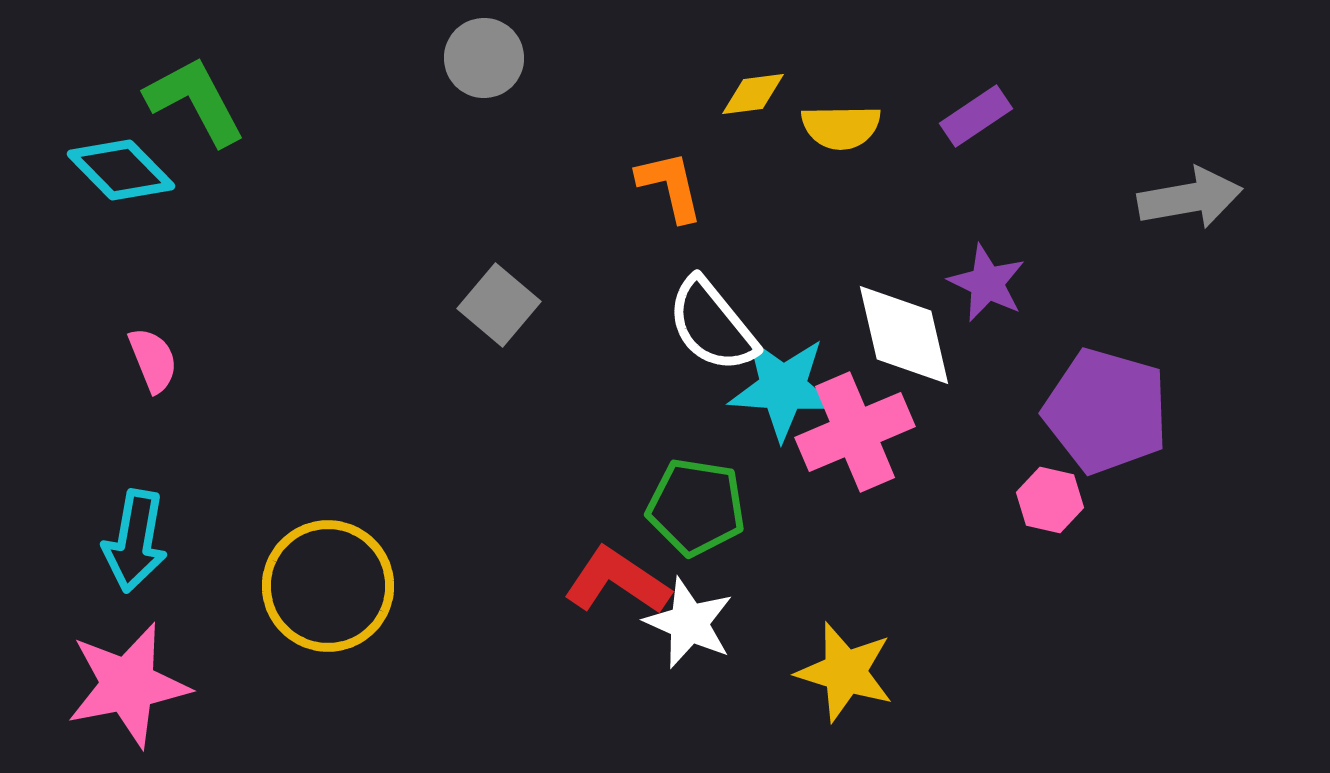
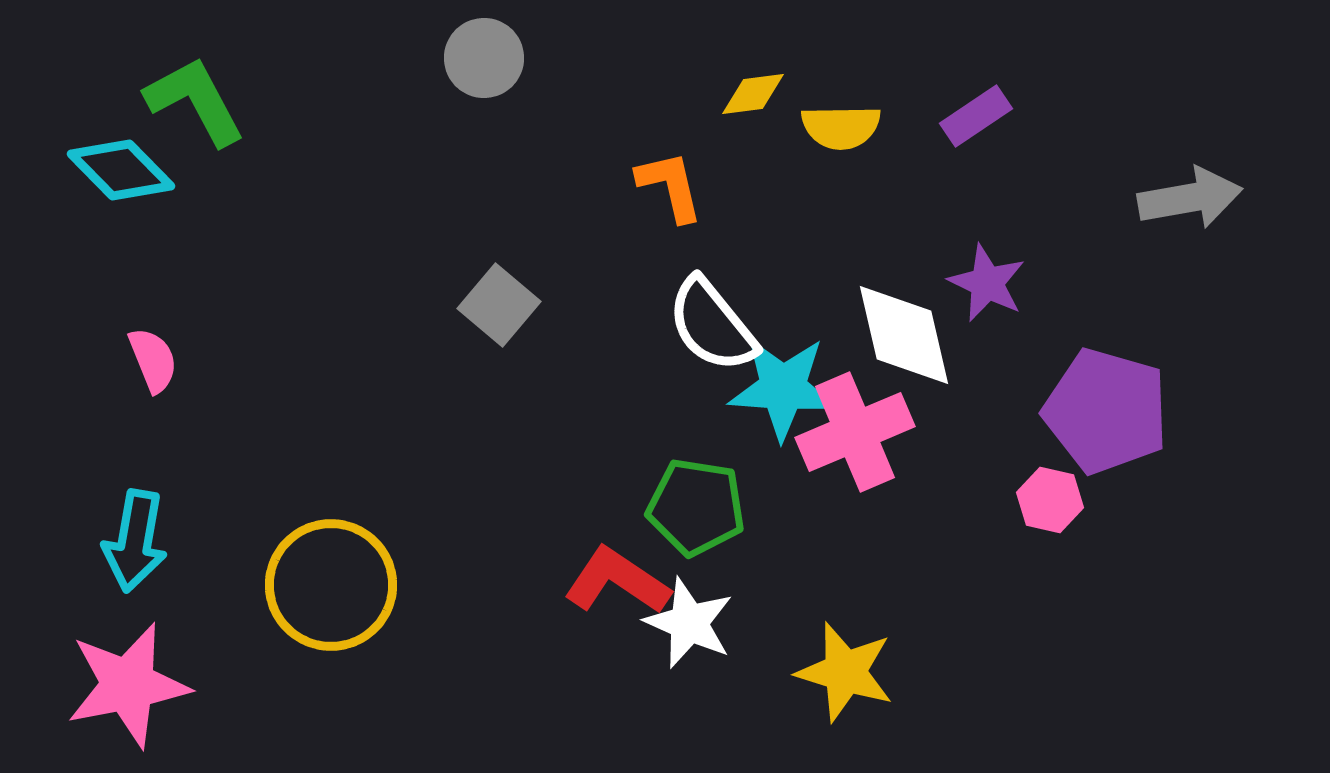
yellow circle: moved 3 px right, 1 px up
